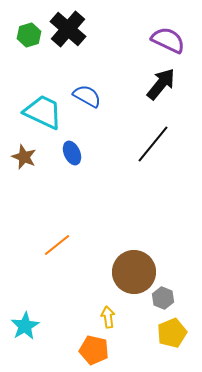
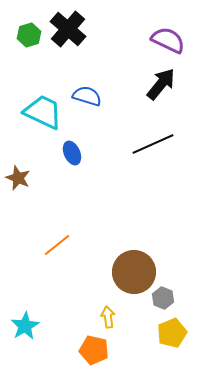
blue semicircle: rotated 12 degrees counterclockwise
black line: rotated 27 degrees clockwise
brown star: moved 6 px left, 21 px down
